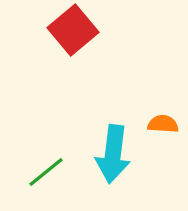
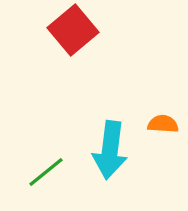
cyan arrow: moved 3 px left, 4 px up
